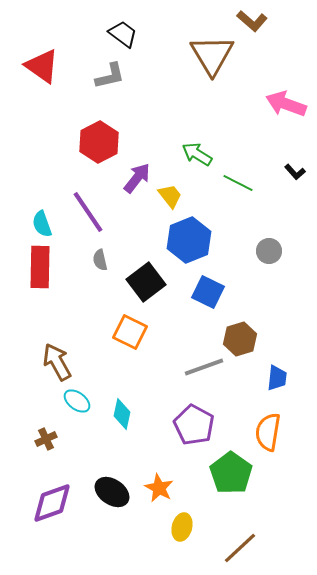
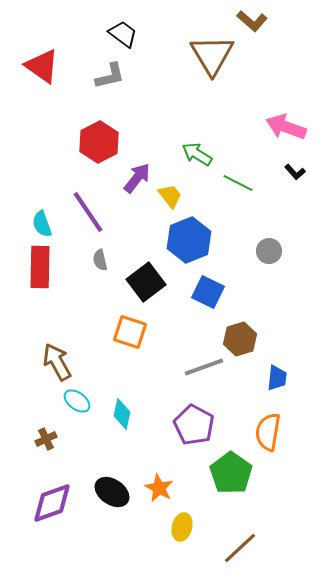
pink arrow: moved 23 px down
orange square: rotated 8 degrees counterclockwise
